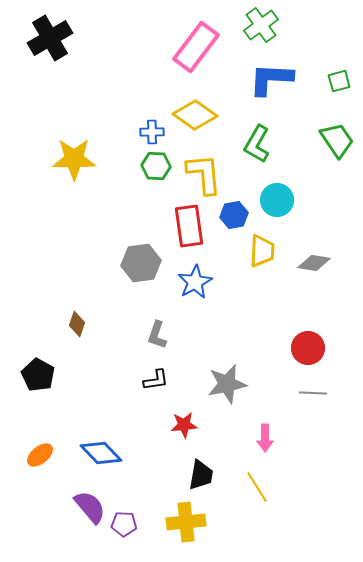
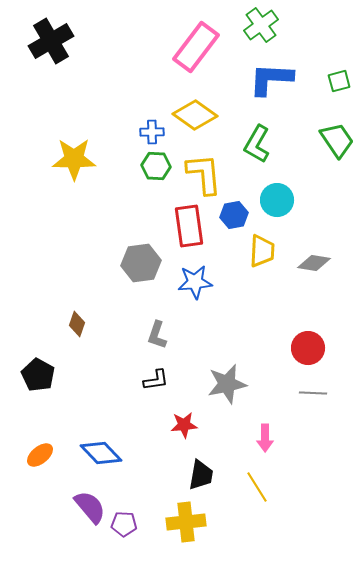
black cross: moved 1 px right, 3 px down
blue star: rotated 24 degrees clockwise
